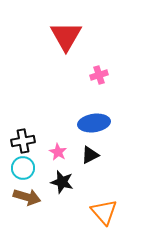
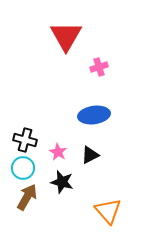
pink cross: moved 8 px up
blue ellipse: moved 8 px up
black cross: moved 2 px right, 1 px up; rotated 25 degrees clockwise
brown arrow: rotated 76 degrees counterclockwise
orange triangle: moved 4 px right, 1 px up
